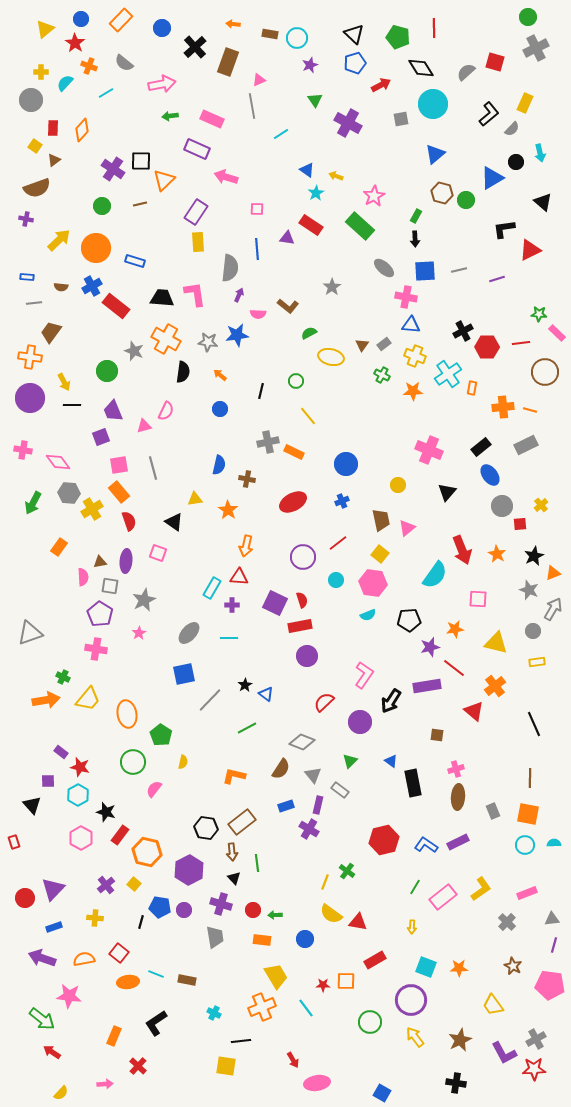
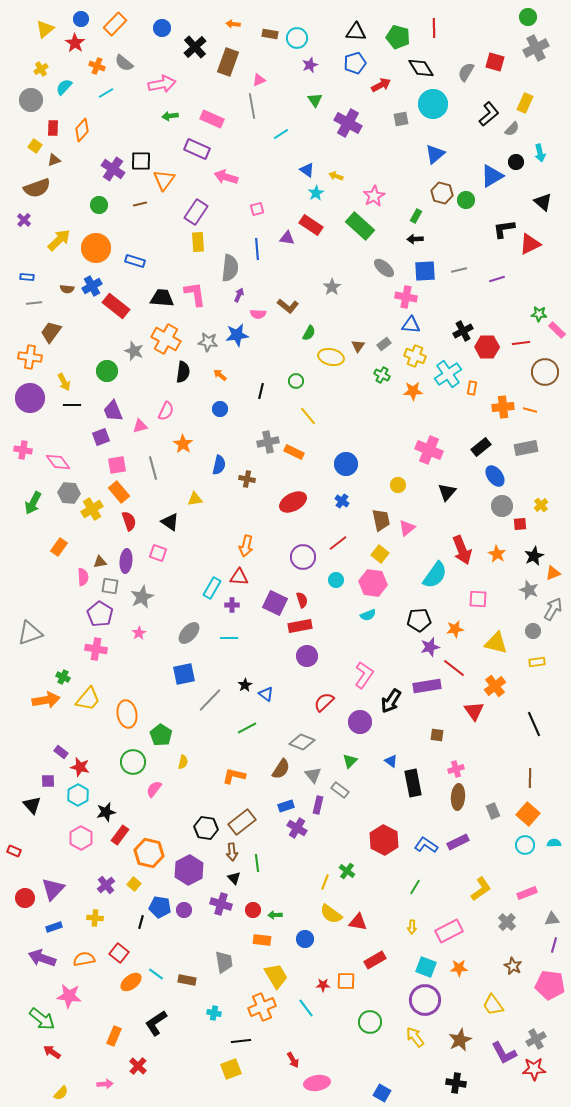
orange rectangle at (121, 20): moved 6 px left, 4 px down
black triangle at (354, 34): moved 2 px right, 2 px up; rotated 40 degrees counterclockwise
orange cross at (89, 66): moved 8 px right
yellow cross at (41, 72): moved 3 px up; rotated 32 degrees counterclockwise
gray semicircle at (466, 72): rotated 18 degrees counterclockwise
cyan semicircle at (65, 83): moved 1 px left, 4 px down
brown triangle at (54, 160): rotated 16 degrees clockwise
blue triangle at (492, 178): moved 2 px up
orange triangle at (164, 180): rotated 10 degrees counterclockwise
green circle at (102, 206): moved 3 px left, 1 px up
pink square at (257, 209): rotated 16 degrees counterclockwise
purple cross at (26, 219): moved 2 px left, 1 px down; rotated 32 degrees clockwise
black arrow at (415, 239): rotated 91 degrees clockwise
red triangle at (530, 250): moved 6 px up
brown semicircle at (61, 287): moved 6 px right, 2 px down
green semicircle at (309, 333): rotated 147 degrees clockwise
pink rectangle at (557, 333): moved 3 px up
brown triangle at (362, 345): moved 4 px left, 1 px down
pink triangle at (144, 426): moved 4 px left
gray rectangle at (526, 445): moved 3 px down; rotated 15 degrees clockwise
pink square at (119, 465): moved 2 px left
blue ellipse at (490, 475): moved 5 px right, 1 px down
blue cross at (342, 501): rotated 32 degrees counterclockwise
orange star at (228, 510): moved 45 px left, 66 px up
black triangle at (174, 522): moved 4 px left
gray star at (144, 600): moved 2 px left, 3 px up
black pentagon at (409, 620): moved 10 px right
red triangle at (474, 711): rotated 15 degrees clockwise
black star at (106, 812): rotated 30 degrees counterclockwise
orange square at (528, 814): rotated 30 degrees clockwise
purple cross at (309, 829): moved 12 px left, 1 px up
red hexagon at (384, 840): rotated 20 degrees counterclockwise
red rectangle at (14, 842): moved 9 px down; rotated 48 degrees counterclockwise
orange hexagon at (147, 852): moved 2 px right, 1 px down
pink rectangle at (443, 897): moved 6 px right, 34 px down; rotated 12 degrees clockwise
gray trapezoid at (215, 937): moved 9 px right, 25 px down
cyan line at (156, 974): rotated 14 degrees clockwise
orange ellipse at (128, 982): moved 3 px right; rotated 30 degrees counterclockwise
purple circle at (411, 1000): moved 14 px right
cyan cross at (214, 1013): rotated 16 degrees counterclockwise
yellow square at (226, 1066): moved 5 px right, 3 px down; rotated 30 degrees counterclockwise
